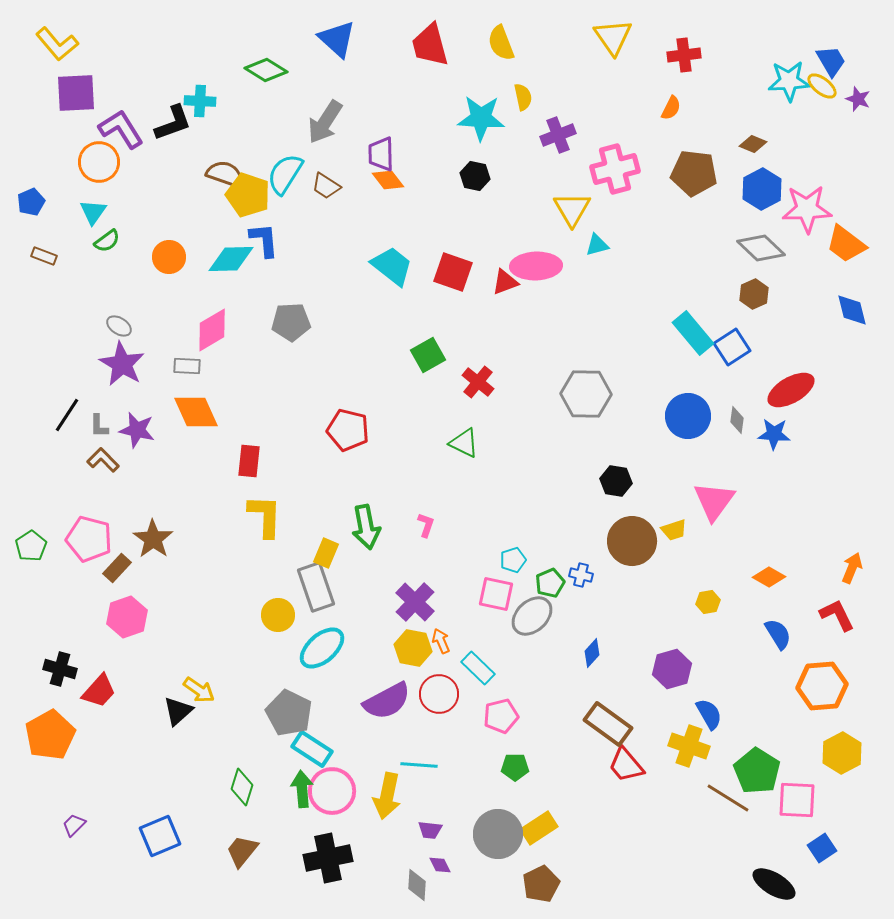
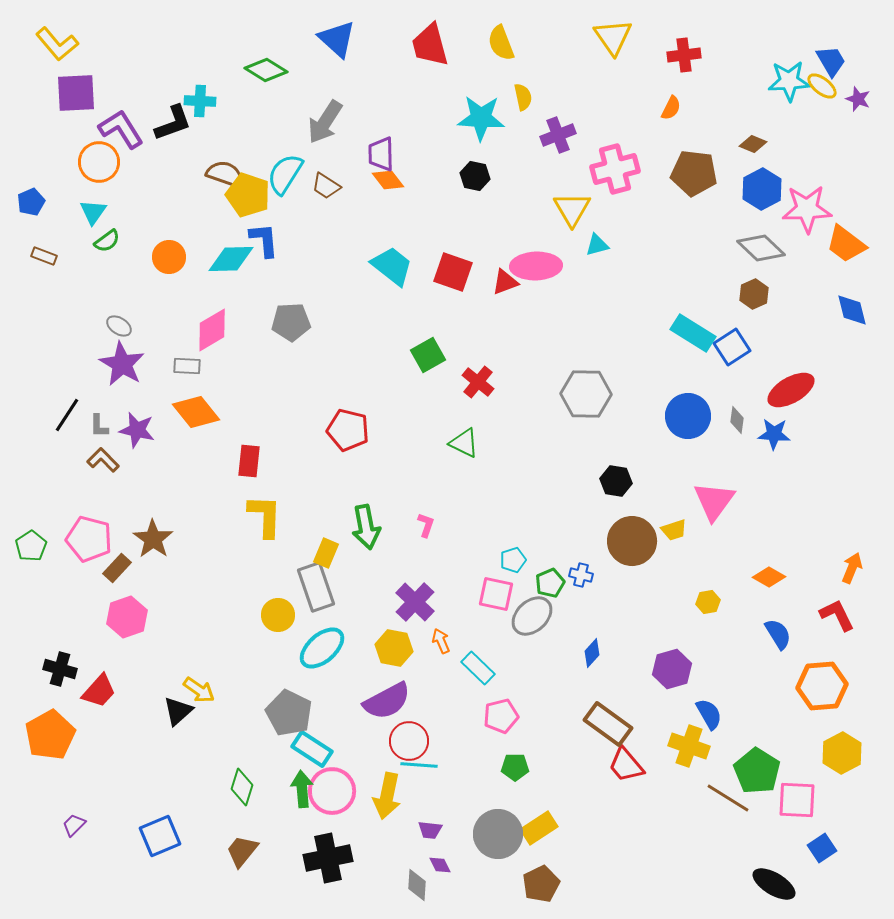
cyan rectangle at (693, 333): rotated 18 degrees counterclockwise
orange diamond at (196, 412): rotated 15 degrees counterclockwise
yellow hexagon at (413, 648): moved 19 px left
red circle at (439, 694): moved 30 px left, 47 px down
